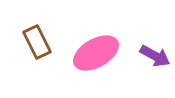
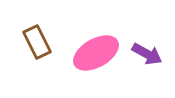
purple arrow: moved 8 px left, 2 px up
